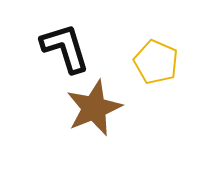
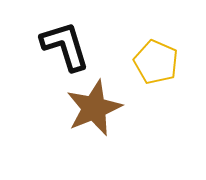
black L-shape: moved 2 px up
